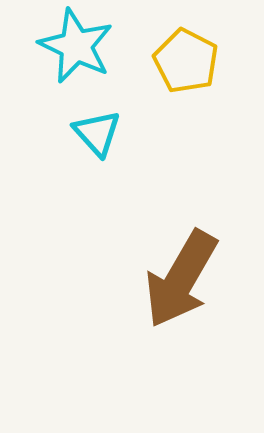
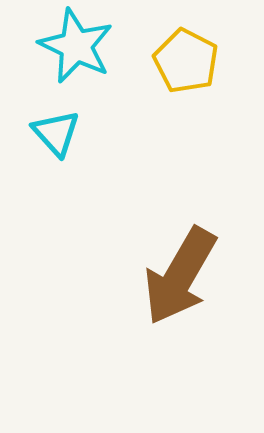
cyan triangle: moved 41 px left
brown arrow: moved 1 px left, 3 px up
